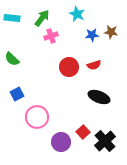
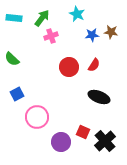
cyan rectangle: moved 2 px right
red semicircle: rotated 40 degrees counterclockwise
red square: rotated 24 degrees counterclockwise
